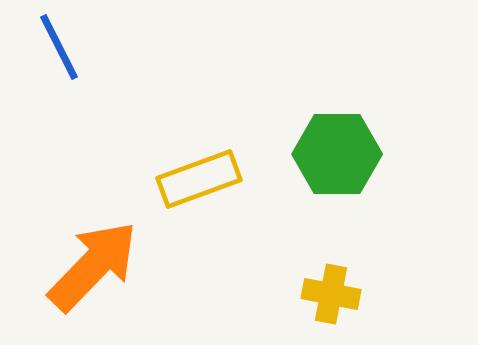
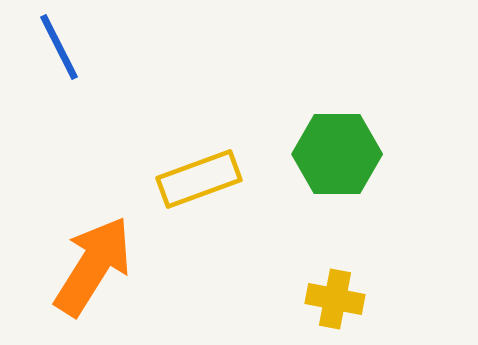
orange arrow: rotated 12 degrees counterclockwise
yellow cross: moved 4 px right, 5 px down
